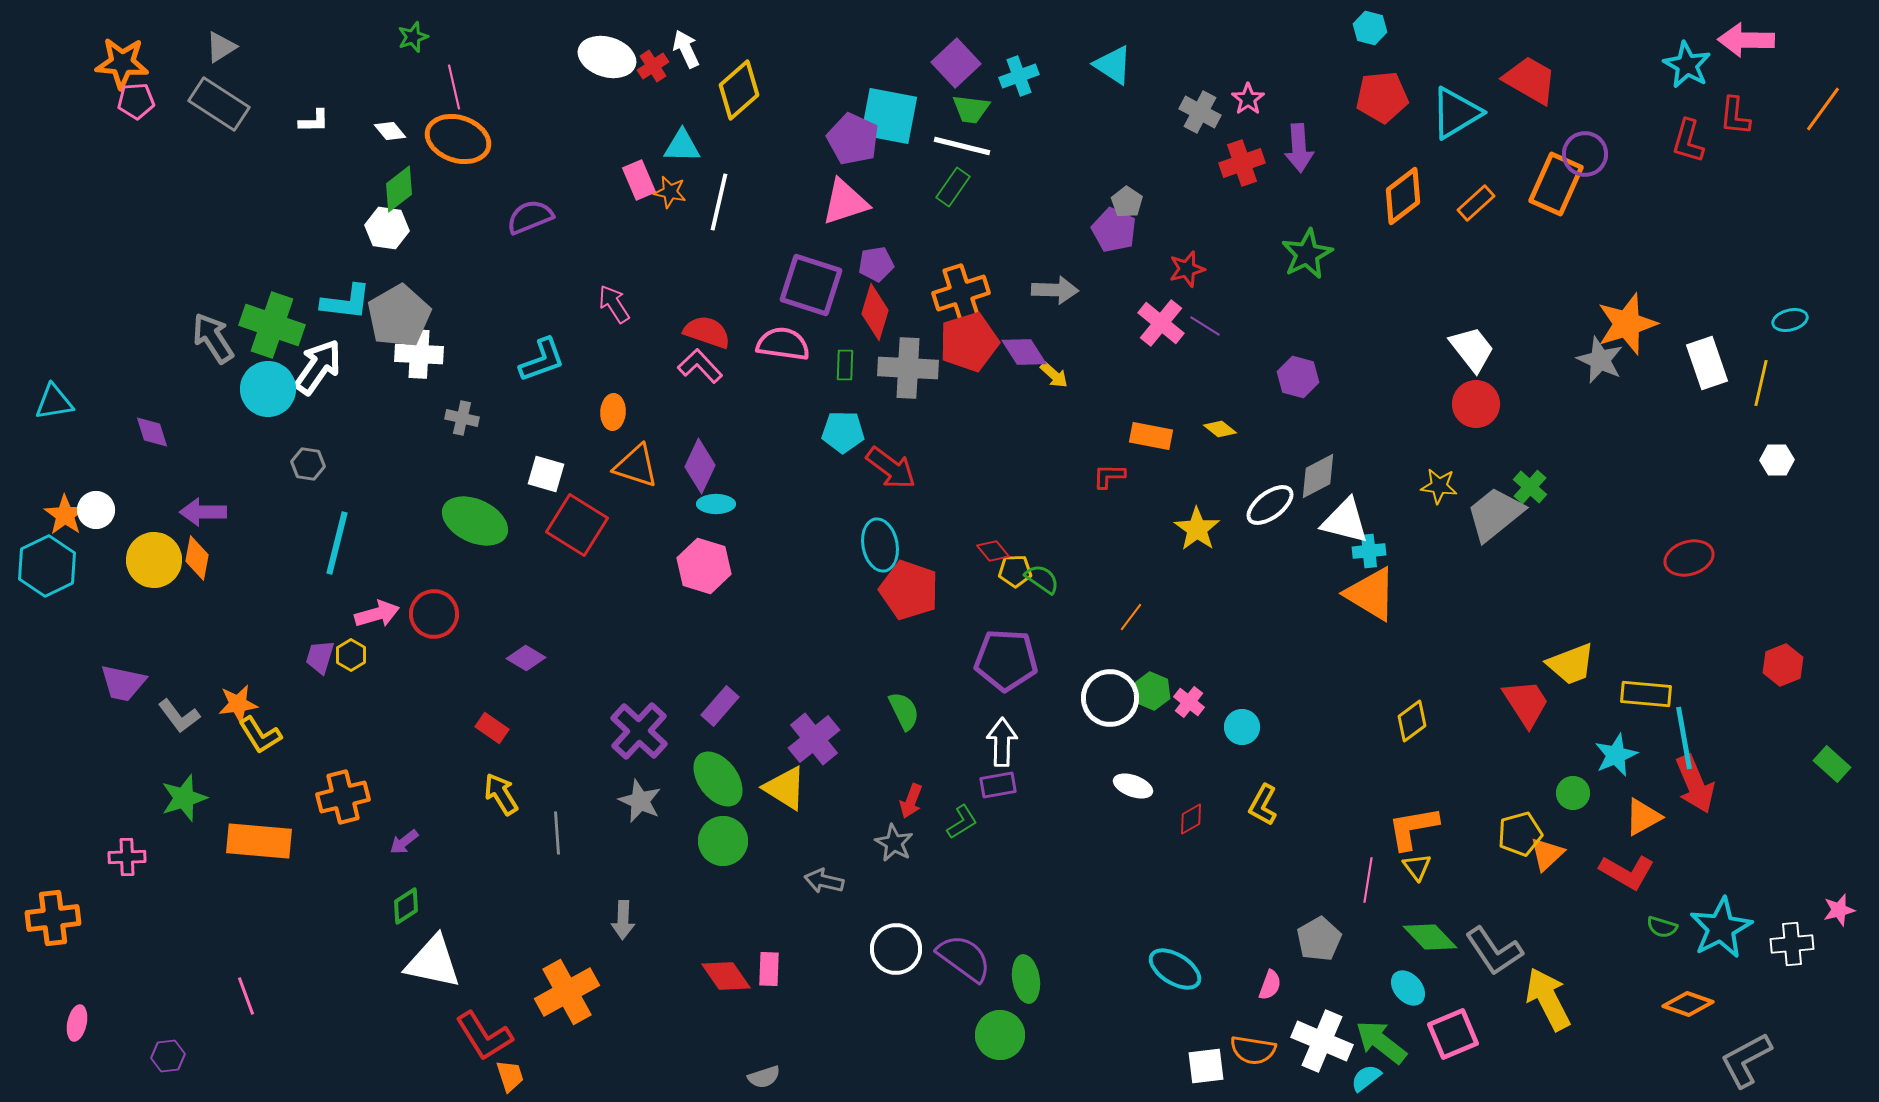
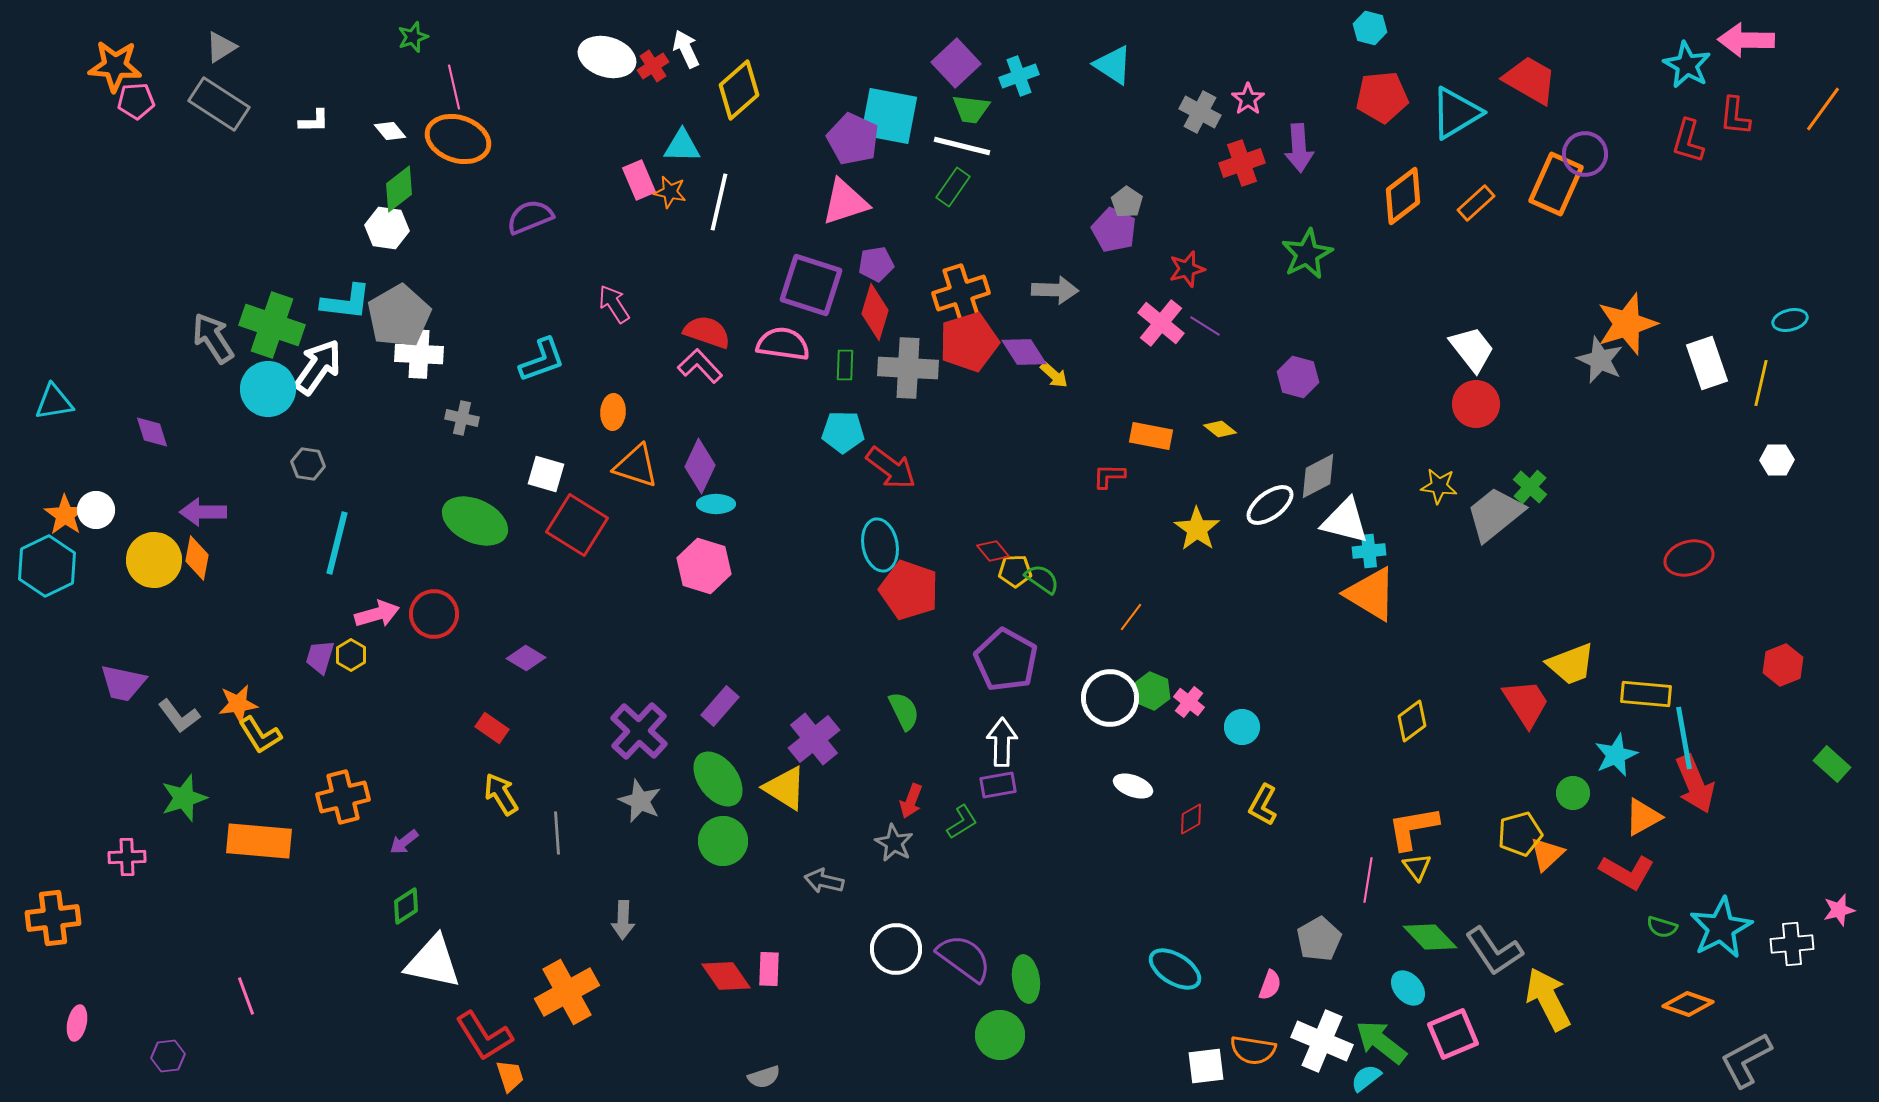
orange star at (122, 63): moved 7 px left, 3 px down
purple pentagon at (1006, 660): rotated 26 degrees clockwise
